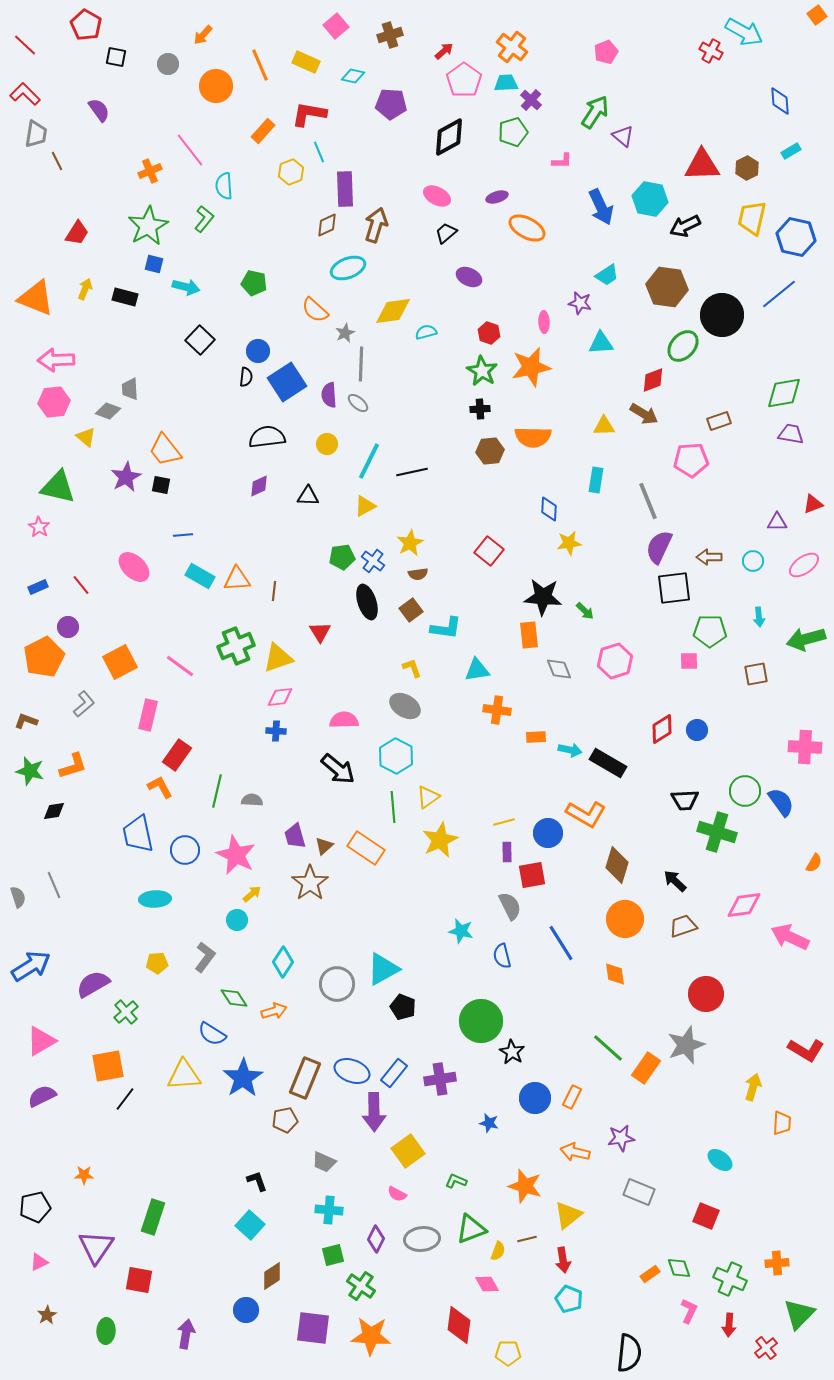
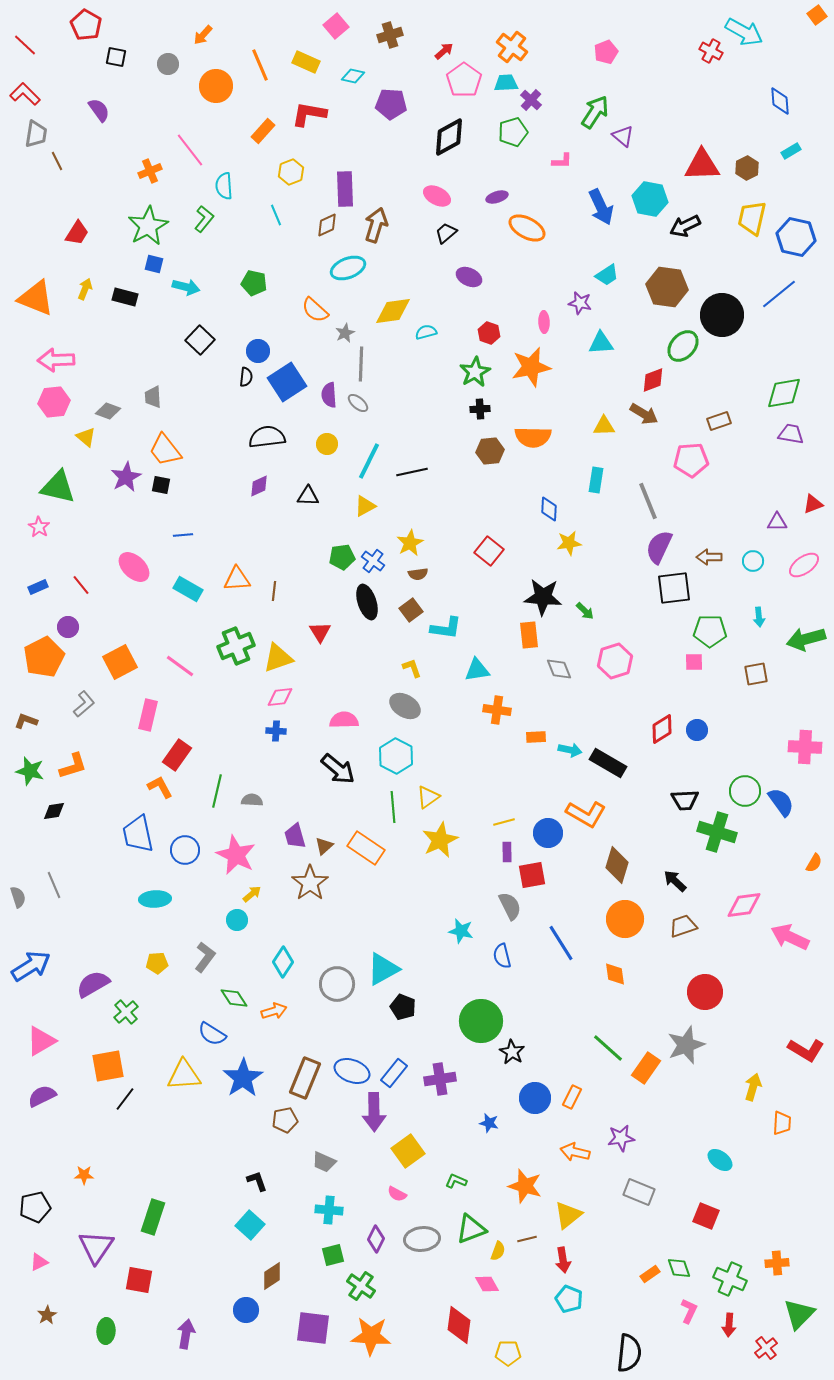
cyan line at (319, 152): moved 43 px left, 63 px down
green star at (482, 371): moved 7 px left, 1 px down; rotated 12 degrees clockwise
gray trapezoid at (130, 389): moved 23 px right, 8 px down
cyan rectangle at (200, 576): moved 12 px left, 13 px down
pink square at (689, 661): moved 5 px right, 1 px down
red circle at (706, 994): moved 1 px left, 2 px up
